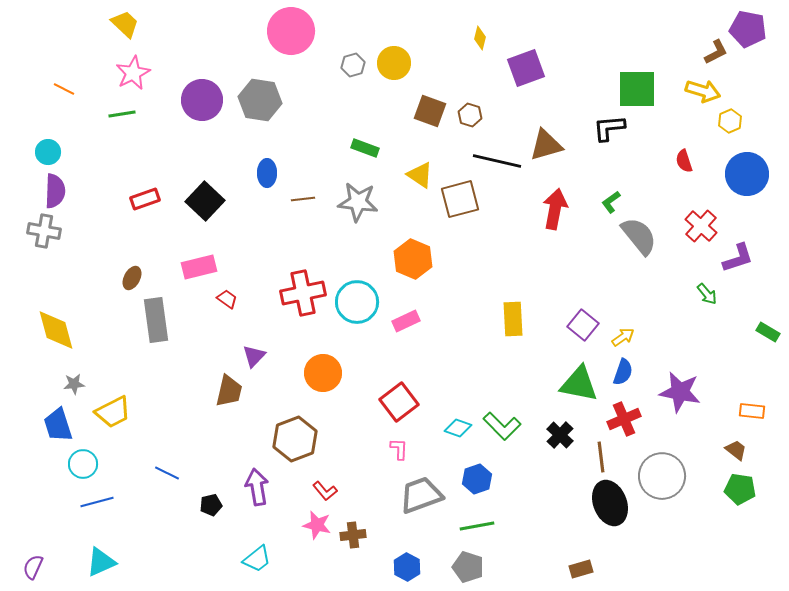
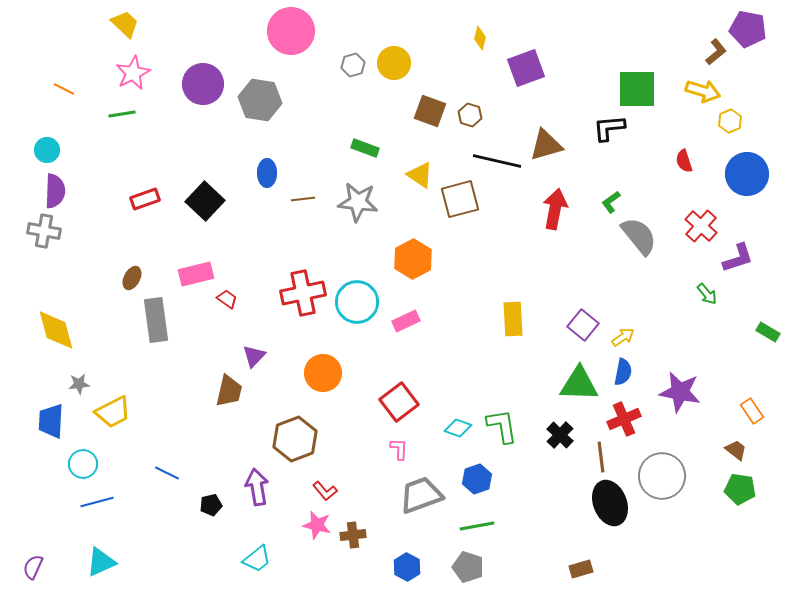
brown L-shape at (716, 52): rotated 12 degrees counterclockwise
purple circle at (202, 100): moved 1 px right, 16 px up
cyan circle at (48, 152): moved 1 px left, 2 px up
orange hexagon at (413, 259): rotated 9 degrees clockwise
pink rectangle at (199, 267): moved 3 px left, 7 px down
blue semicircle at (623, 372): rotated 8 degrees counterclockwise
gray star at (74, 384): moved 5 px right
green triangle at (579, 384): rotated 9 degrees counterclockwise
orange rectangle at (752, 411): rotated 50 degrees clockwise
blue trapezoid at (58, 425): moved 7 px left, 4 px up; rotated 21 degrees clockwise
green L-shape at (502, 426): rotated 144 degrees counterclockwise
